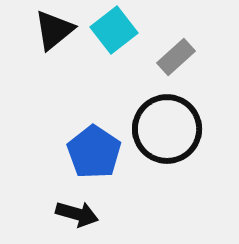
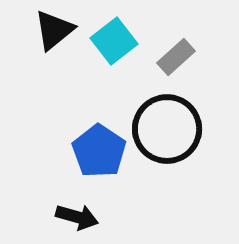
cyan square: moved 11 px down
blue pentagon: moved 5 px right, 1 px up
black arrow: moved 3 px down
